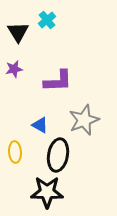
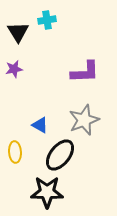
cyan cross: rotated 30 degrees clockwise
purple L-shape: moved 27 px right, 9 px up
black ellipse: moved 2 px right; rotated 28 degrees clockwise
